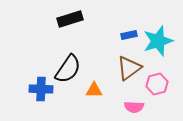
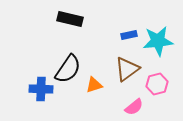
black rectangle: rotated 30 degrees clockwise
cyan star: rotated 12 degrees clockwise
brown triangle: moved 2 px left, 1 px down
orange triangle: moved 5 px up; rotated 18 degrees counterclockwise
pink semicircle: rotated 42 degrees counterclockwise
